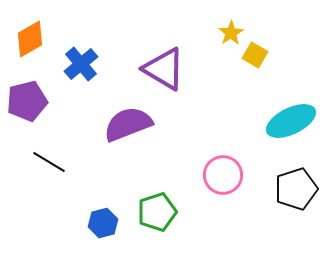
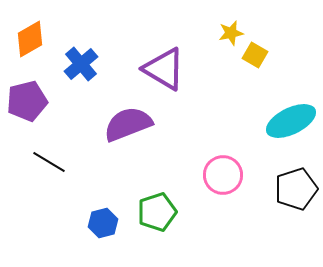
yellow star: rotated 20 degrees clockwise
